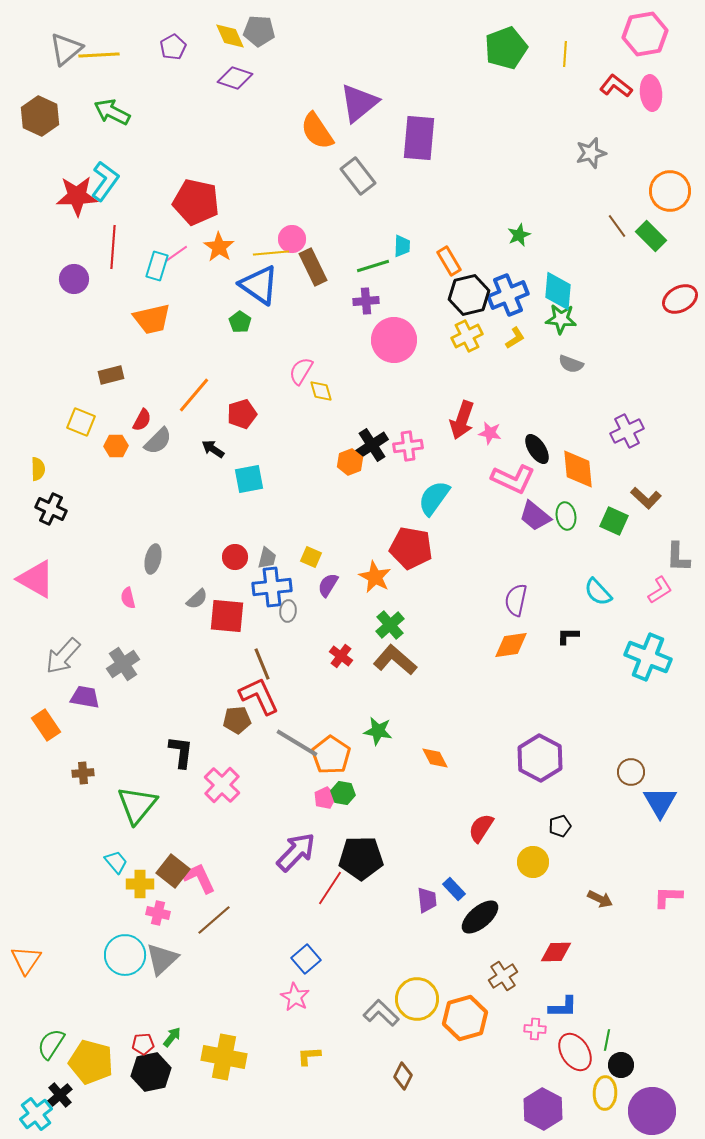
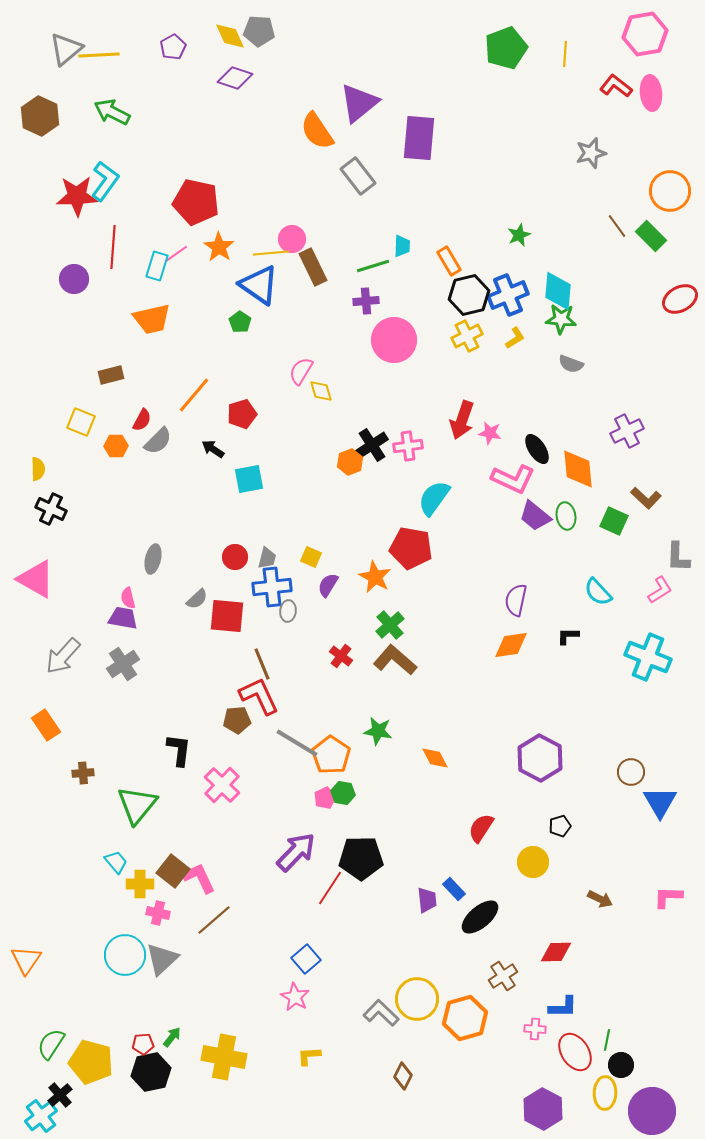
purple trapezoid at (85, 697): moved 38 px right, 79 px up
black L-shape at (181, 752): moved 2 px left, 2 px up
cyan cross at (36, 1114): moved 5 px right, 2 px down
